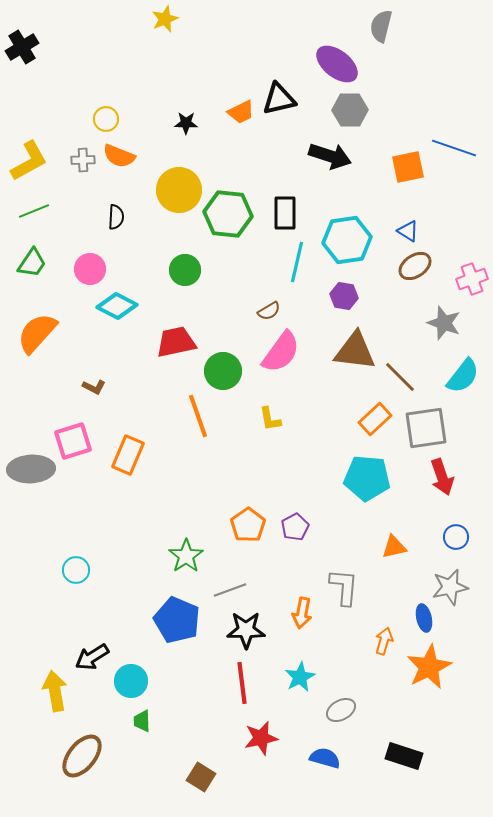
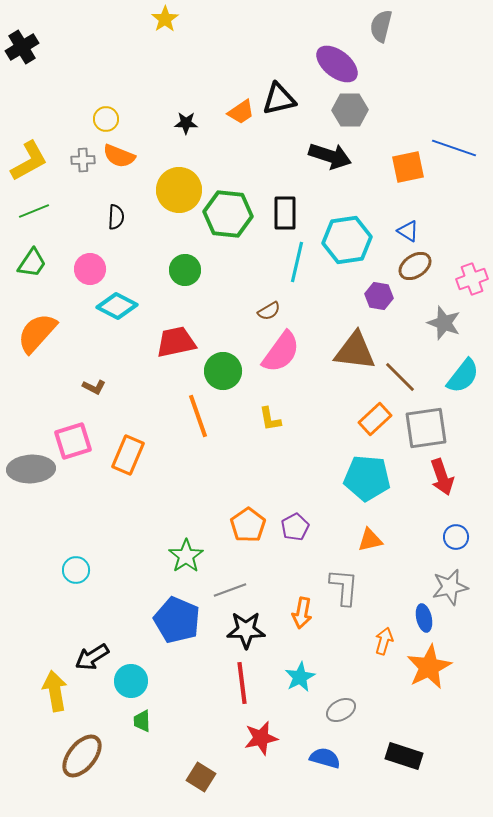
yellow star at (165, 19): rotated 12 degrees counterclockwise
orange trapezoid at (241, 112): rotated 8 degrees counterclockwise
purple hexagon at (344, 296): moved 35 px right
orange triangle at (394, 547): moved 24 px left, 7 px up
